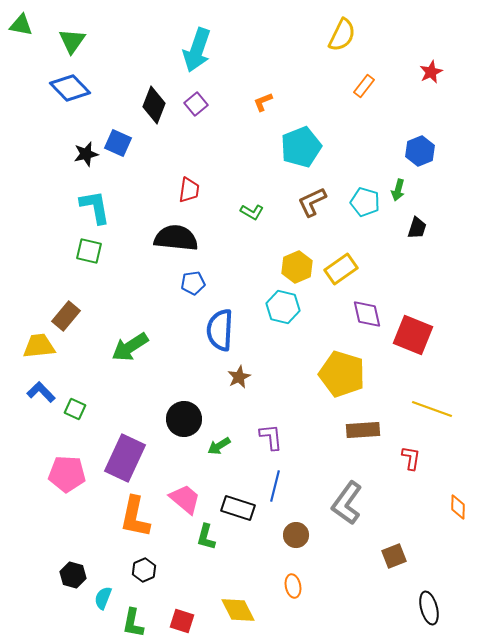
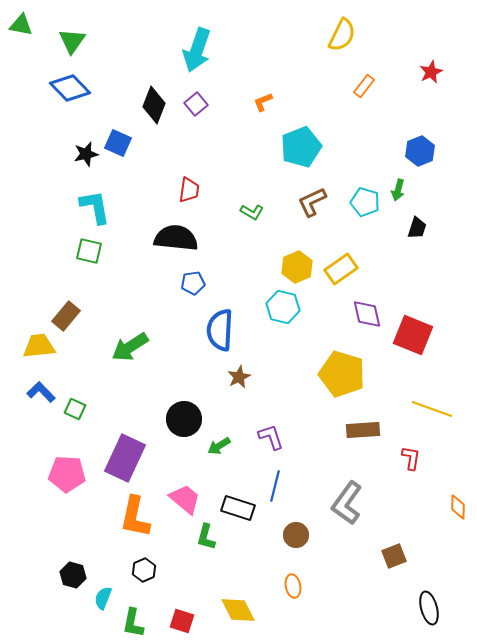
purple L-shape at (271, 437): rotated 12 degrees counterclockwise
